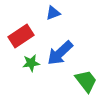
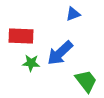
blue triangle: moved 20 px right, 1 px down
red rectangle: rotated 35 degrees clockwise
green star: rotated 12 degrees clockwise
